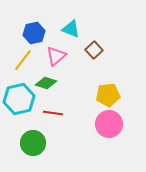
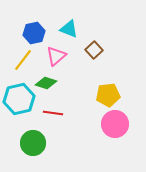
cyan triangle: moved 2 px left
pink circle: moved 6 px right
